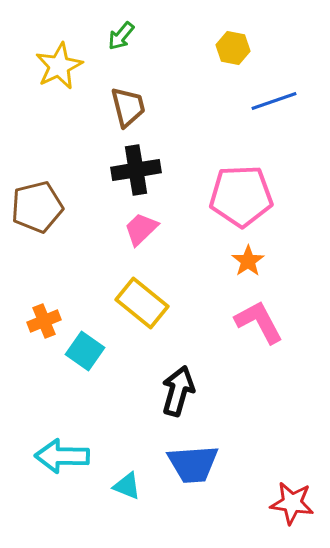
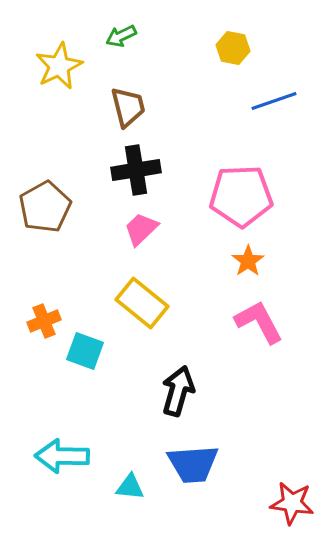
green arrow: rotated 24 degrees clockwise
brown pentagon: moved 8 px right; rotated 15 degrees counterclockwise
cyan square: rotated 15 degrees counterclockwise
cyan triangle: moved 3 px right, 1 px down; rotated 16 degrees counterclockwise
